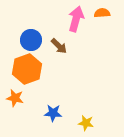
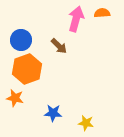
blue circle: moved 10 px left
